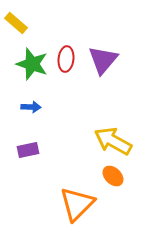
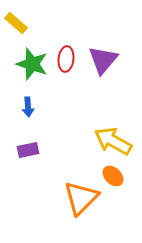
blue arrow: moved 3 px left; rotated 84 degrees clockwise
orange triangle: moved 4 px right, 6 px up
